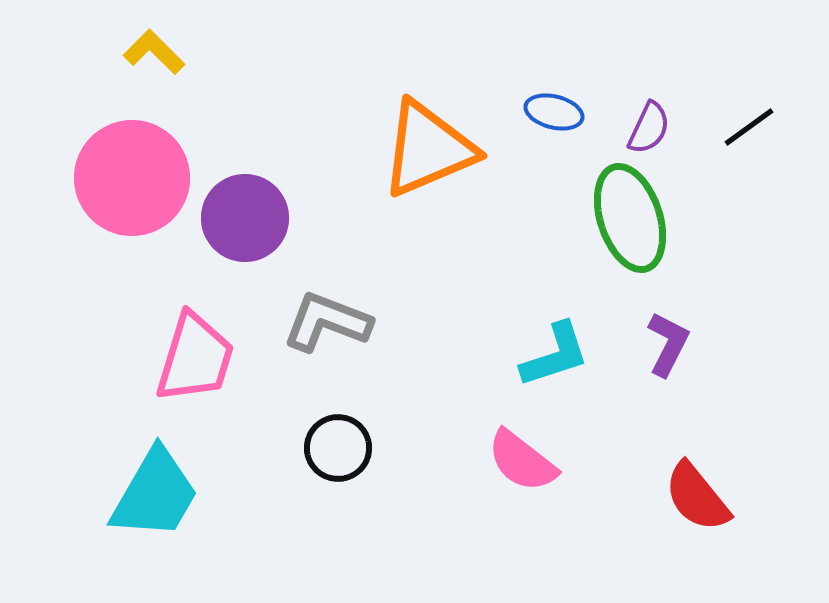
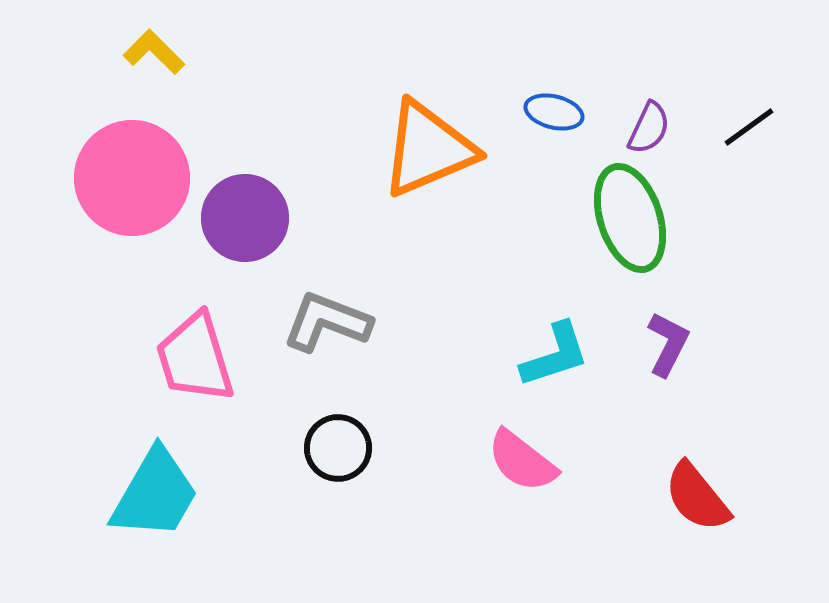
pink trapezoid: rotated 146 degrees clockwise
